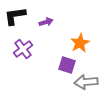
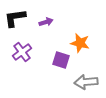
black L-shape: moved 2 px down
orange star: rotated 30 degrees counterclockwise
purple cross: moved 1 px left, 3 px down
purple square: moved 6 px left, 5 px up
